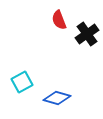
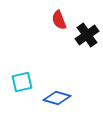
black cross: moved 1 px down
cyan square: rotated 15 degrees clockwise
